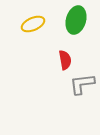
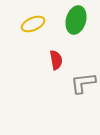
red semicircle: moved 9 px left
gray L-shape: moved 1 px right, 1 px up
